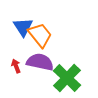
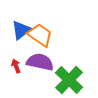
blue triangle: moved 2 px left, 3 px down; rotated 25 degrees clockwise
orange trapezoid: rotated 16 degrees counterclockwise
green cross: moved 2 px right, 2 px down
